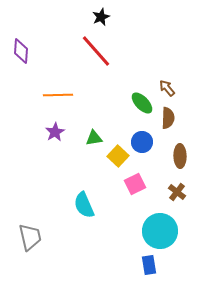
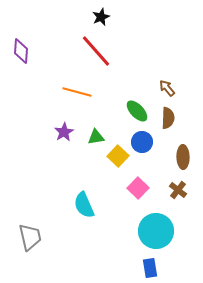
orange line: moved 19 px right, 3 px up; rotated 16 degrees clockwise
green ellipse: moved 5 px left, 8 px down
purple star: moved 9 px right
green triangle: moved 2 px right, 1 px up
brown ellipse: moved 3 px right, 1 px down
pink square: moved 3 px right, 4 px down; rotated 20 degrees counterclockwise
brown cross: moved 1 px right, 2 px up
cyan circle: moved 4 px left
blue rectangle: moved 1 px right, 3 px down
